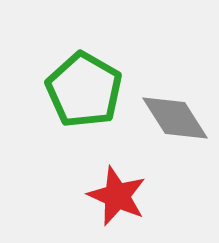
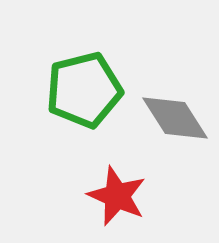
green pentagon: rotated 28 degrees clockwise
